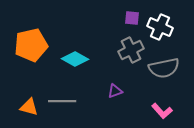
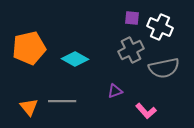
orange pentagon: moved 2 px left, 3 px down
orange triangle: rotated 36 degrees clockwise
pink L-shape: moved 16 px left
